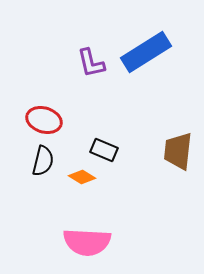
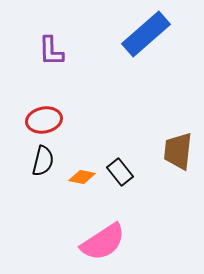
blue rectangle: moved 18 px up; rotated 9 degrees counterclockwise
purple L-shape: moved 40 px left, 12 px up; rotated 12 degrees clockwise
red ellipse: rotated 28 degrees counterclockwise
black rectangle: moved 16 px right, 22 px down; rotated 28 degrees clockwise
orange diamond: rotated 20 degrees counterclockwise
pink semicircle: moved 16 px right; rotated 36 degrees counterclockwise
